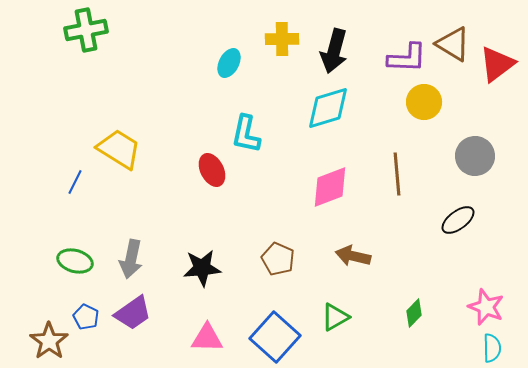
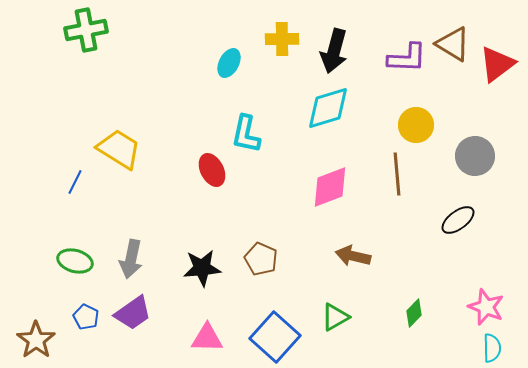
yellow circle: moved 8 px left, 23 px down
brown pentagon: moved 17 px left
brown star: moved 13 px left, 1 px up
